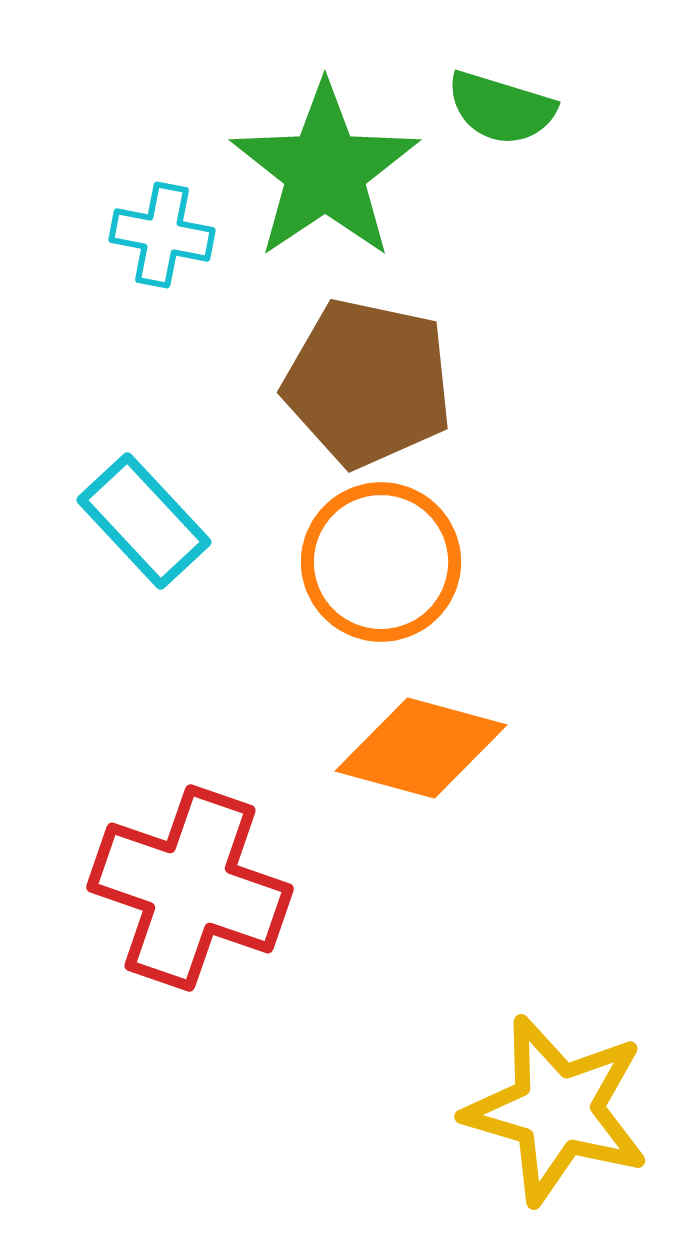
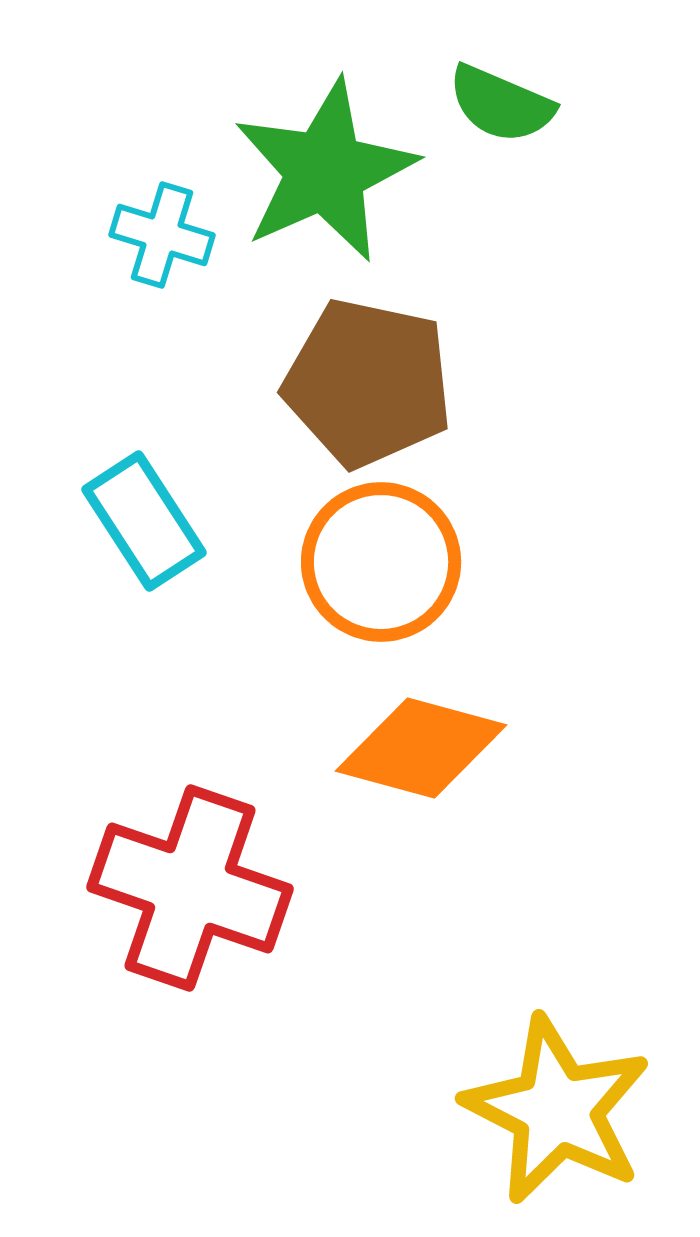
green semicircle: moved 4 px up; rotated 6 degrees clockwise
green star: rotated 10 degrees clockwise
cyan cross: rotated 6 degrees clockwise
cyan rectangle: rotated 10 degrees clockwise
yellow star: rotated 11 degrees clockwise
